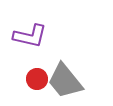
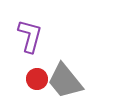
purple L-shape: rotated 88 degrees counterclockwise
